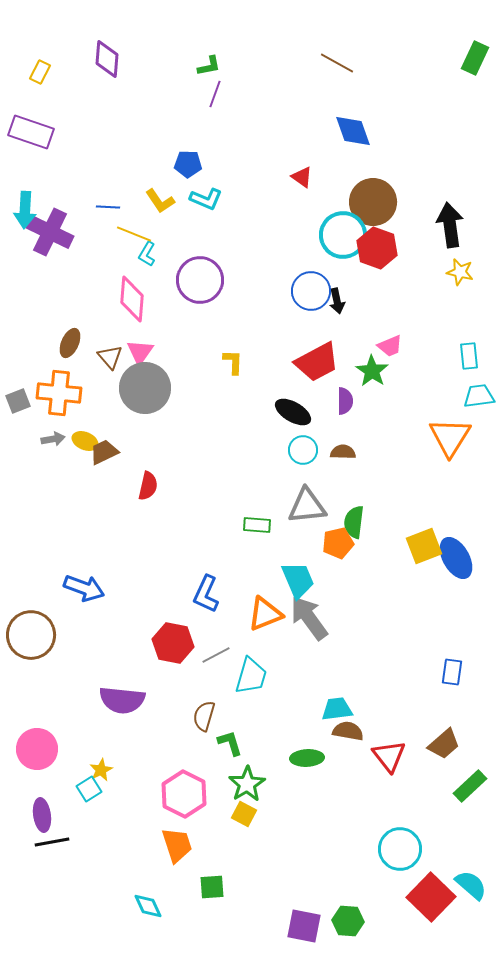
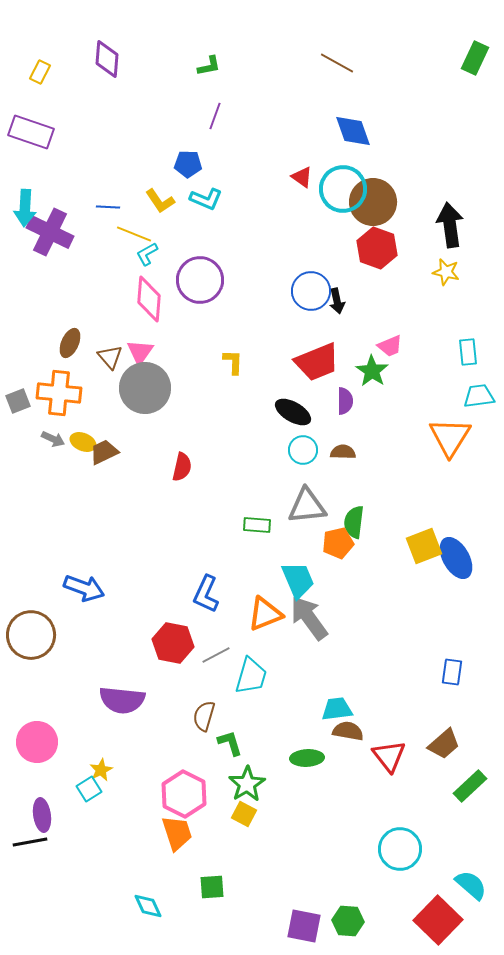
purple line at (215, 94): moved 22 px down
cyan arrow at (25, 210): moved 2 px up
cyan circle at (343, 235): moved 46 px up
cyan L-shape at (147, 254): rotated 30 degrees clockwise
yellow star at (460, 272): moved 14 px left
pink diamond at (132, 299): moved 17 px right
cyan rectangle at (469, 356): moved 1 px left, 4 px up
red trapezoid at (317, 362): rotated 6 degrees clockwise
gray arrow at (53, 439): rotated 35 degrees clockwise
yellow ellipse at (85, 441): moved 2 px left, 1 px down
red semicircle at (148, 486): moved 34 px right, 19 px up
pink circle at (37, 749): moved 7 px up
black line at (52, 842): moved 22 px left
orange trapezoid at (177, 845): moved 12 px up
red square at (431, 897): moved 7 px right, 23 px down
